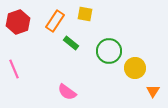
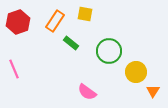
yellow circle: moved 1 px right, 4 px down
pink semicircle: moved 20 px right
